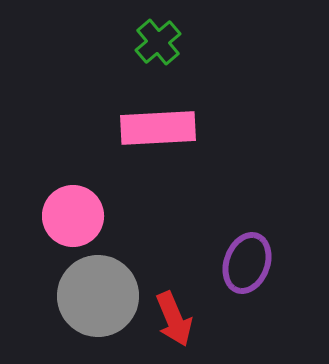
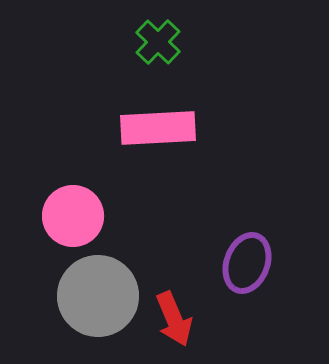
green cross: rotated 6 degrees counterclockwise
